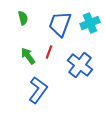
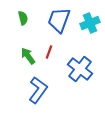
blue trapezoid: moved 1 px left, 4 px up
blue cross: moved 4 px down
